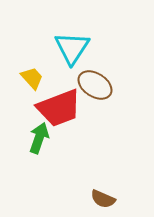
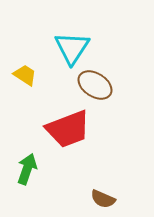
yellow trapezoid: moved 7 px left, 3 px up; rotated 15 degrees counterclockwise
red trapezoid: moved 9 px right, 21 px down
green arrow: moved 12 px left, 31 px down
